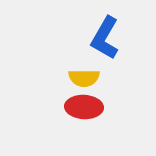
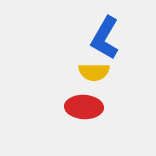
yellow semicircle: moved 10 px right, 6 px up
